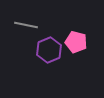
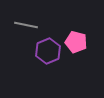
purple hexagon: moved 1 px left, 1 px down
